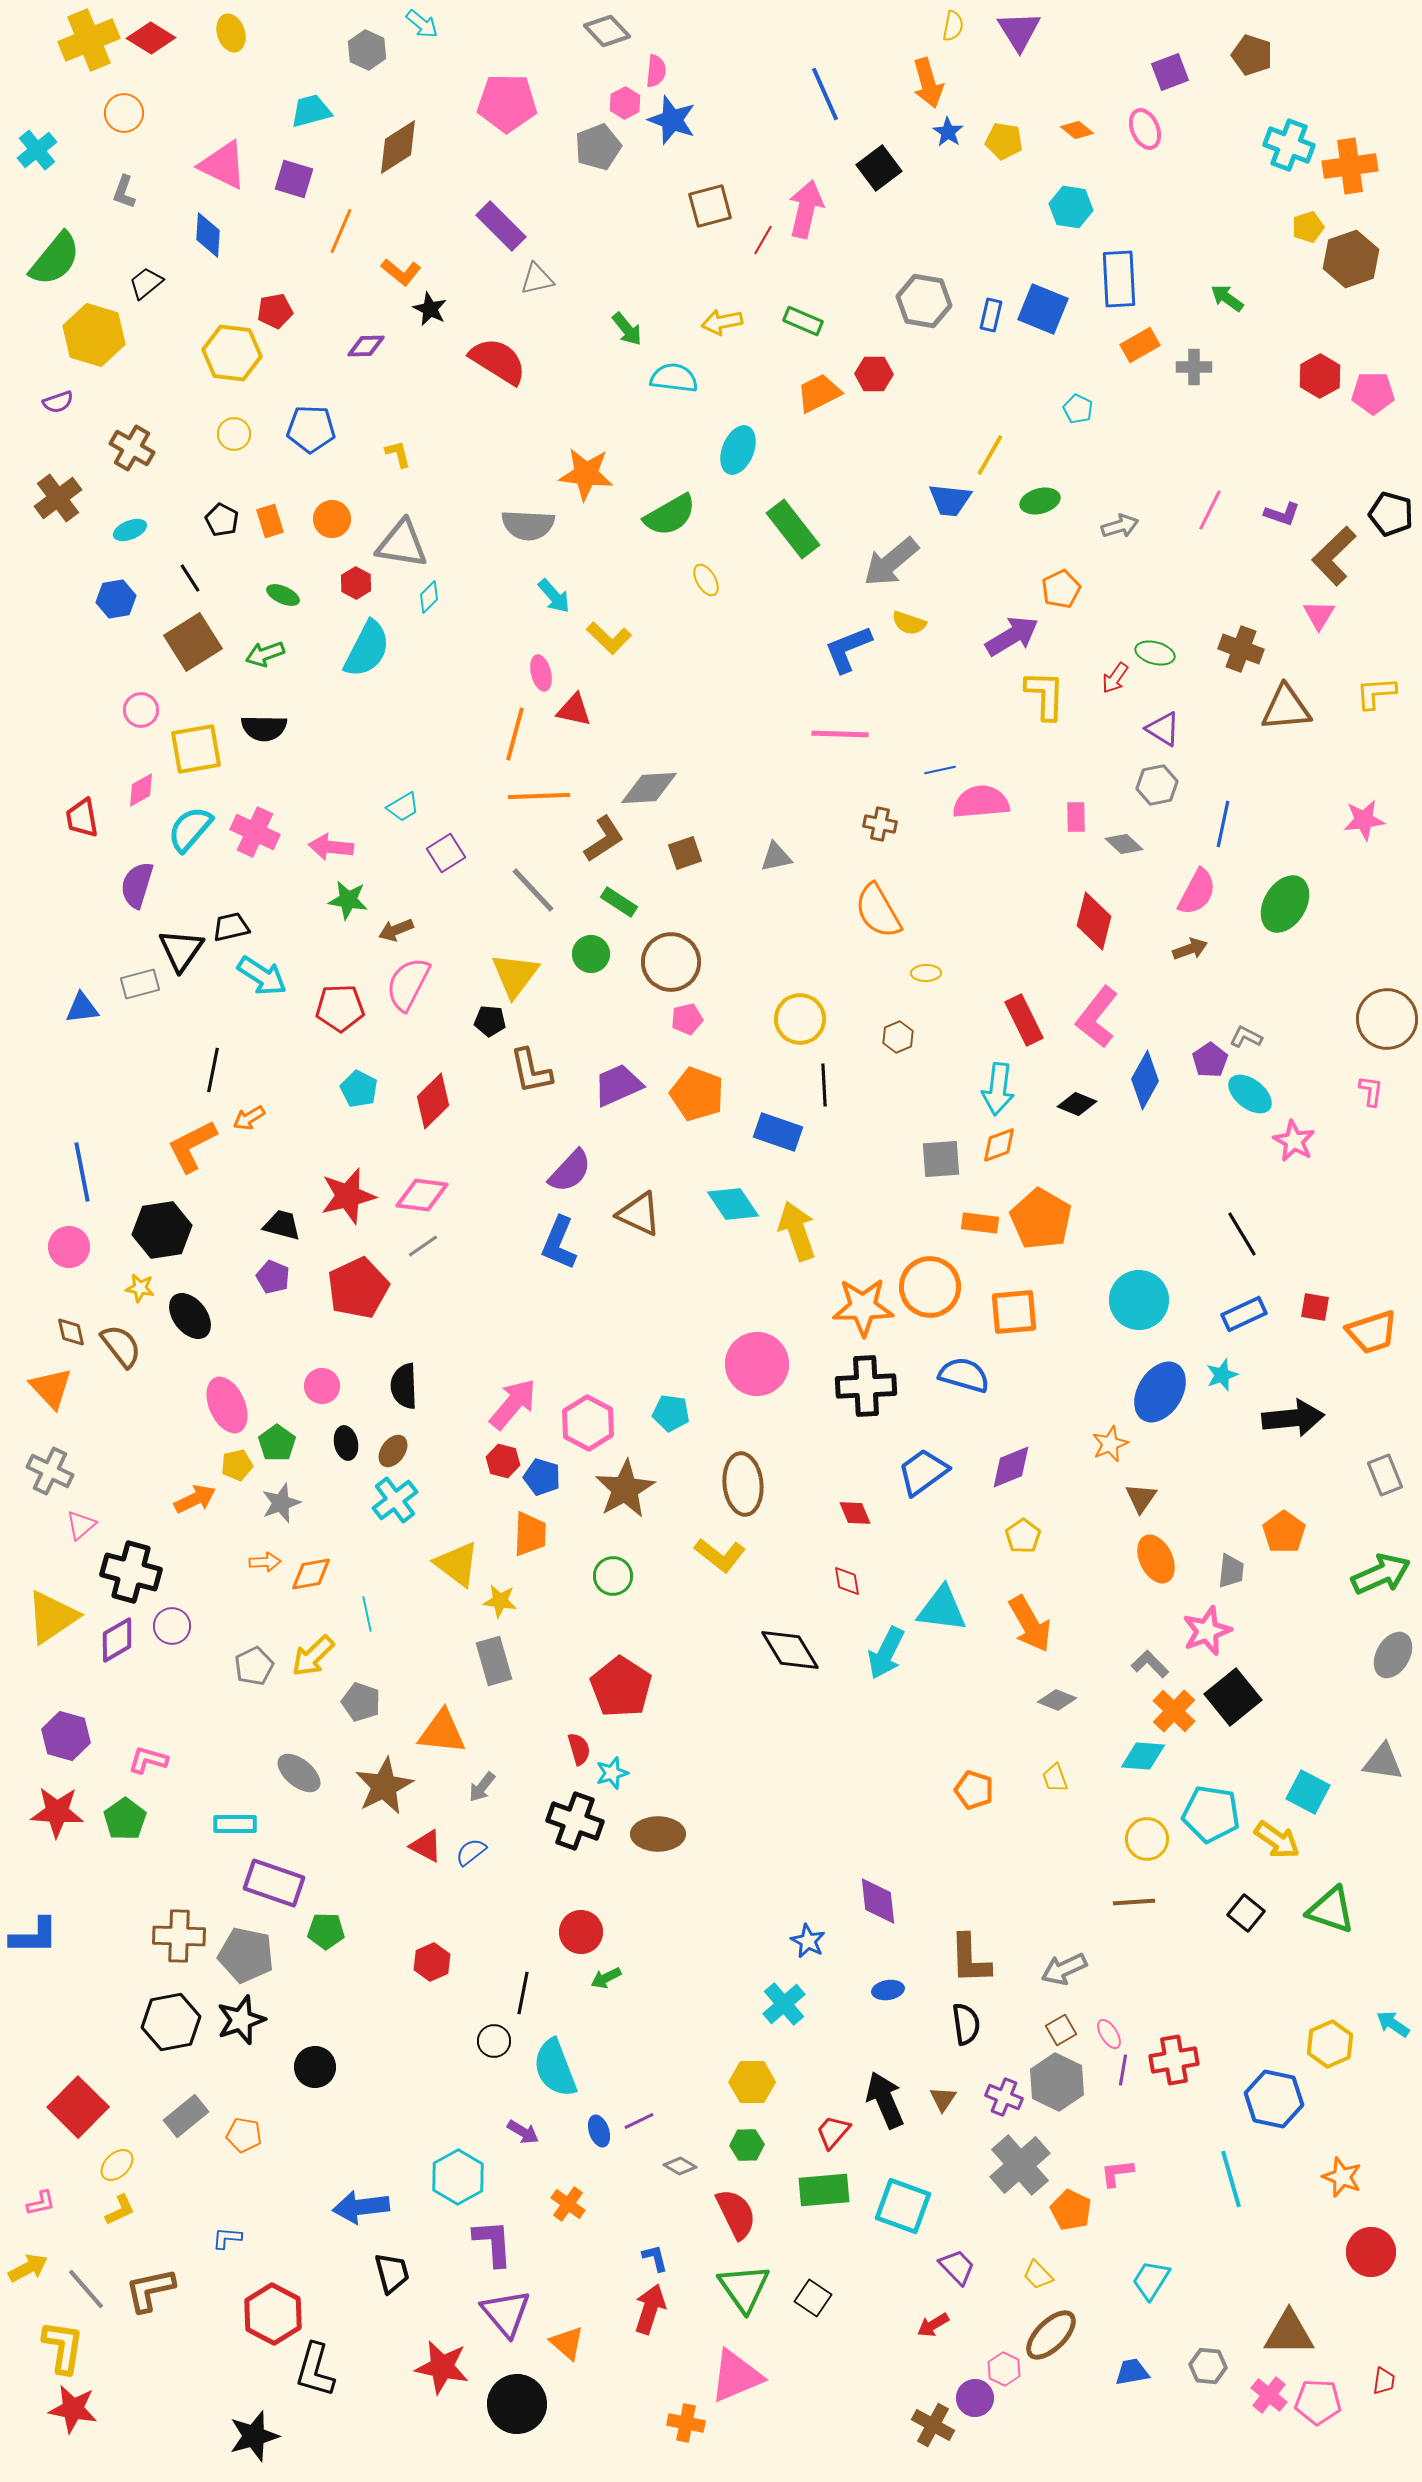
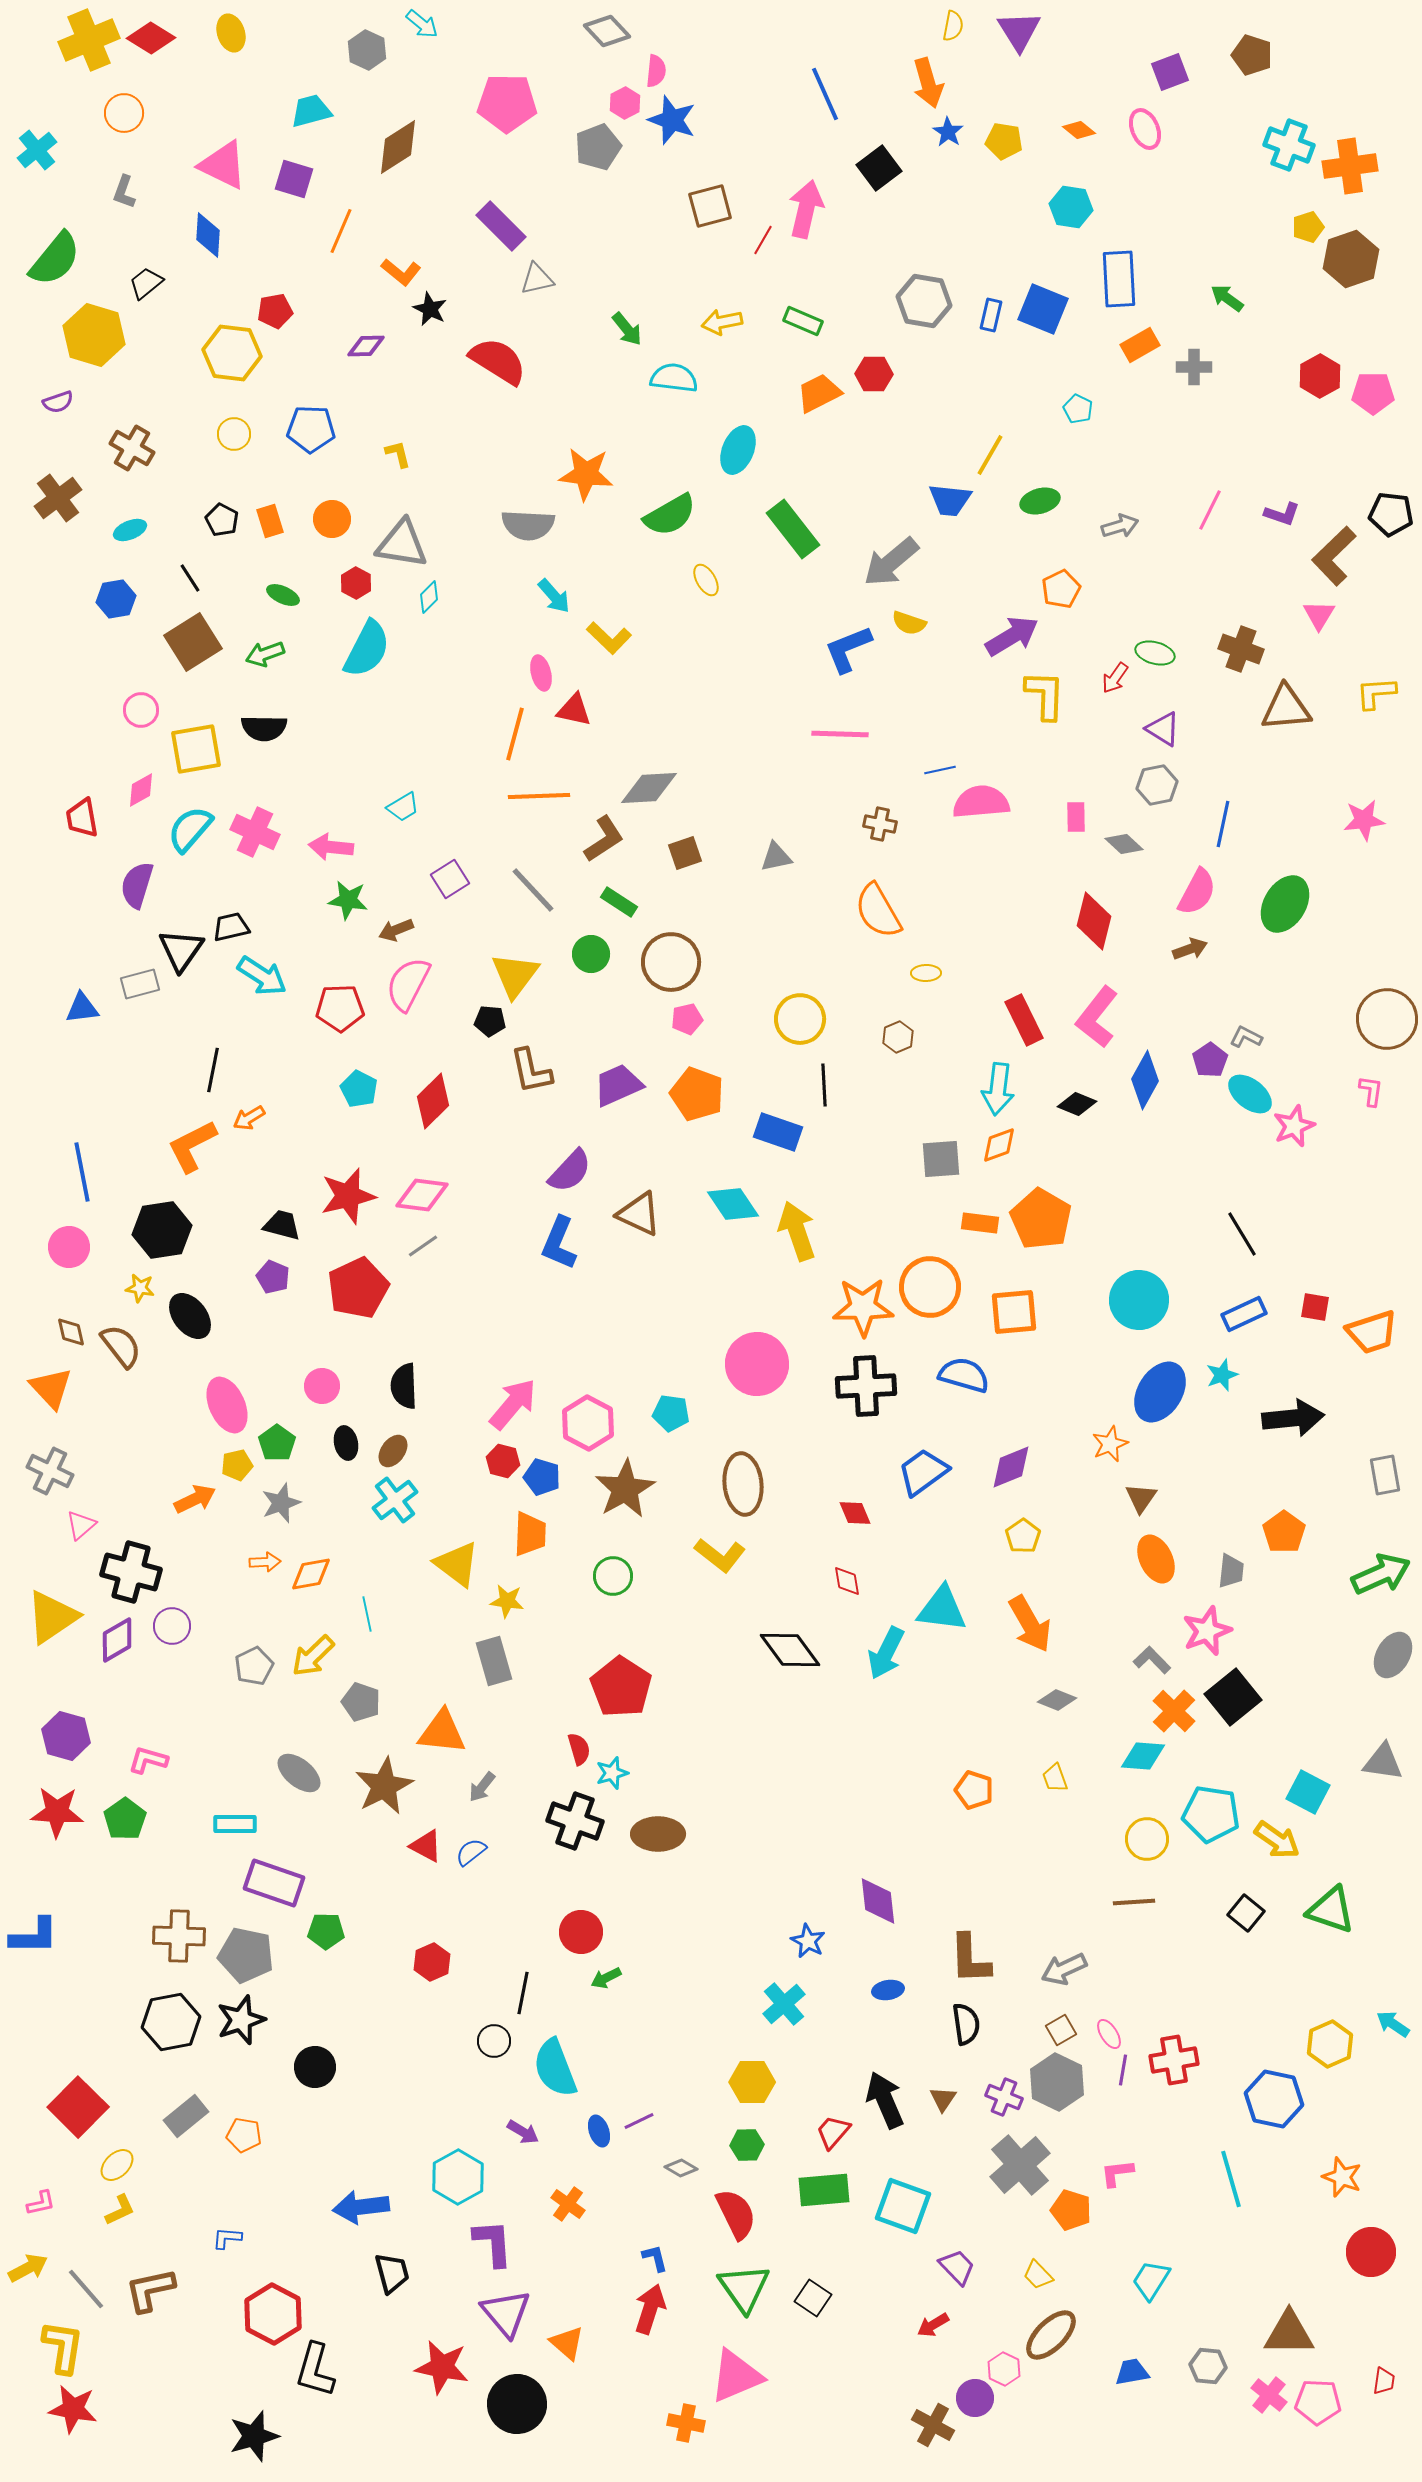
orange diamond at (1077, 130): moved 2 px right
black pentagon at (1391, 514): rotated 9 degrees counterclockwise
purple square at (446, 853): moved 4 px right, 26 px down
pink star at (1294, 1141): moved 15 px up; rotated 21 degrees clockwise
gray rectangle at (1385, 1475): rotated 12 degrees clockwise
yellow star at (500, 1601): moved 7 px right
black diamond at (790, 1650): rotated 6 degrees counterclockwise
gray L-shape at (1150, 1664): moved 2 px right, 4 px up
gray diamond at (680, 2166): moved 1 px right, 2 px down
orange pentagon at (1071, 2210): rotated 9 degrees counterclockwise
